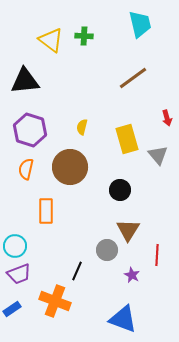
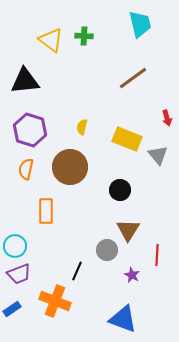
yellow rectangle: rotated 52 degrees counterclockwise
